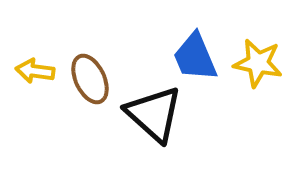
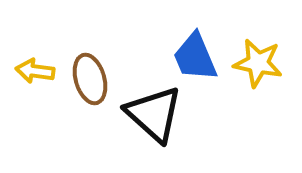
brown ellipse: rotated 9 degrees clockwise
